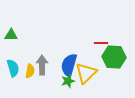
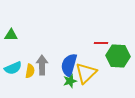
green hexagon: moved 4 px right, 1 px up
cyan semicircle: rotated 84 degrees clockwise
green star: moved 2 px right
